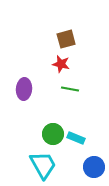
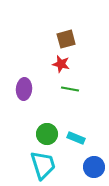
green circle: moved 6 px left
cyan trapezoid: rotated 12 degrees clockwise
